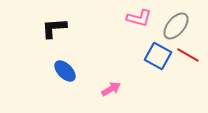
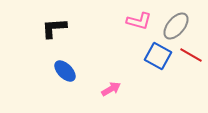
pink L-shape: moved 3 px down
red line: moved 3 px right
